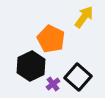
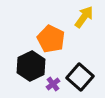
black square: moved 2 px right
